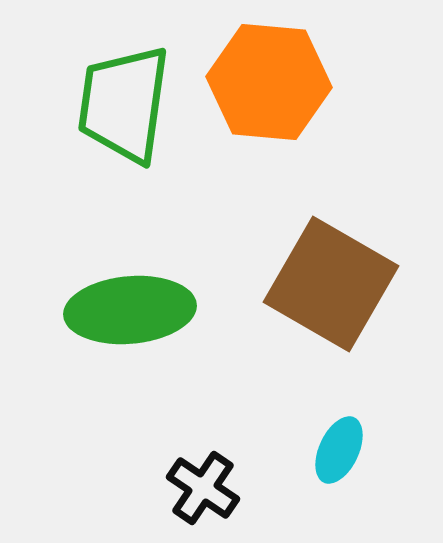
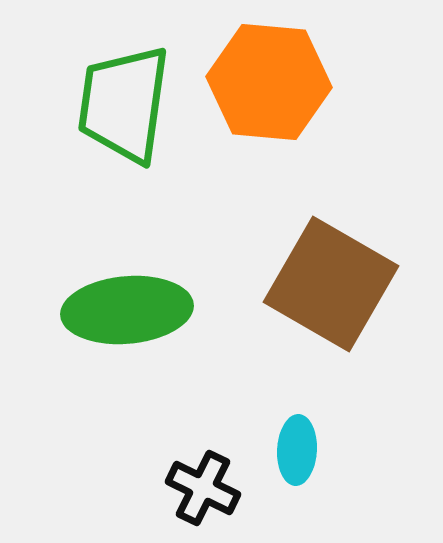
green ellipse: moved 3 px left
cyan ellipse: moved 42 px left; rotated 22 degrees counterclockwise
black cross: rotated 8 degrees counterclockwise
